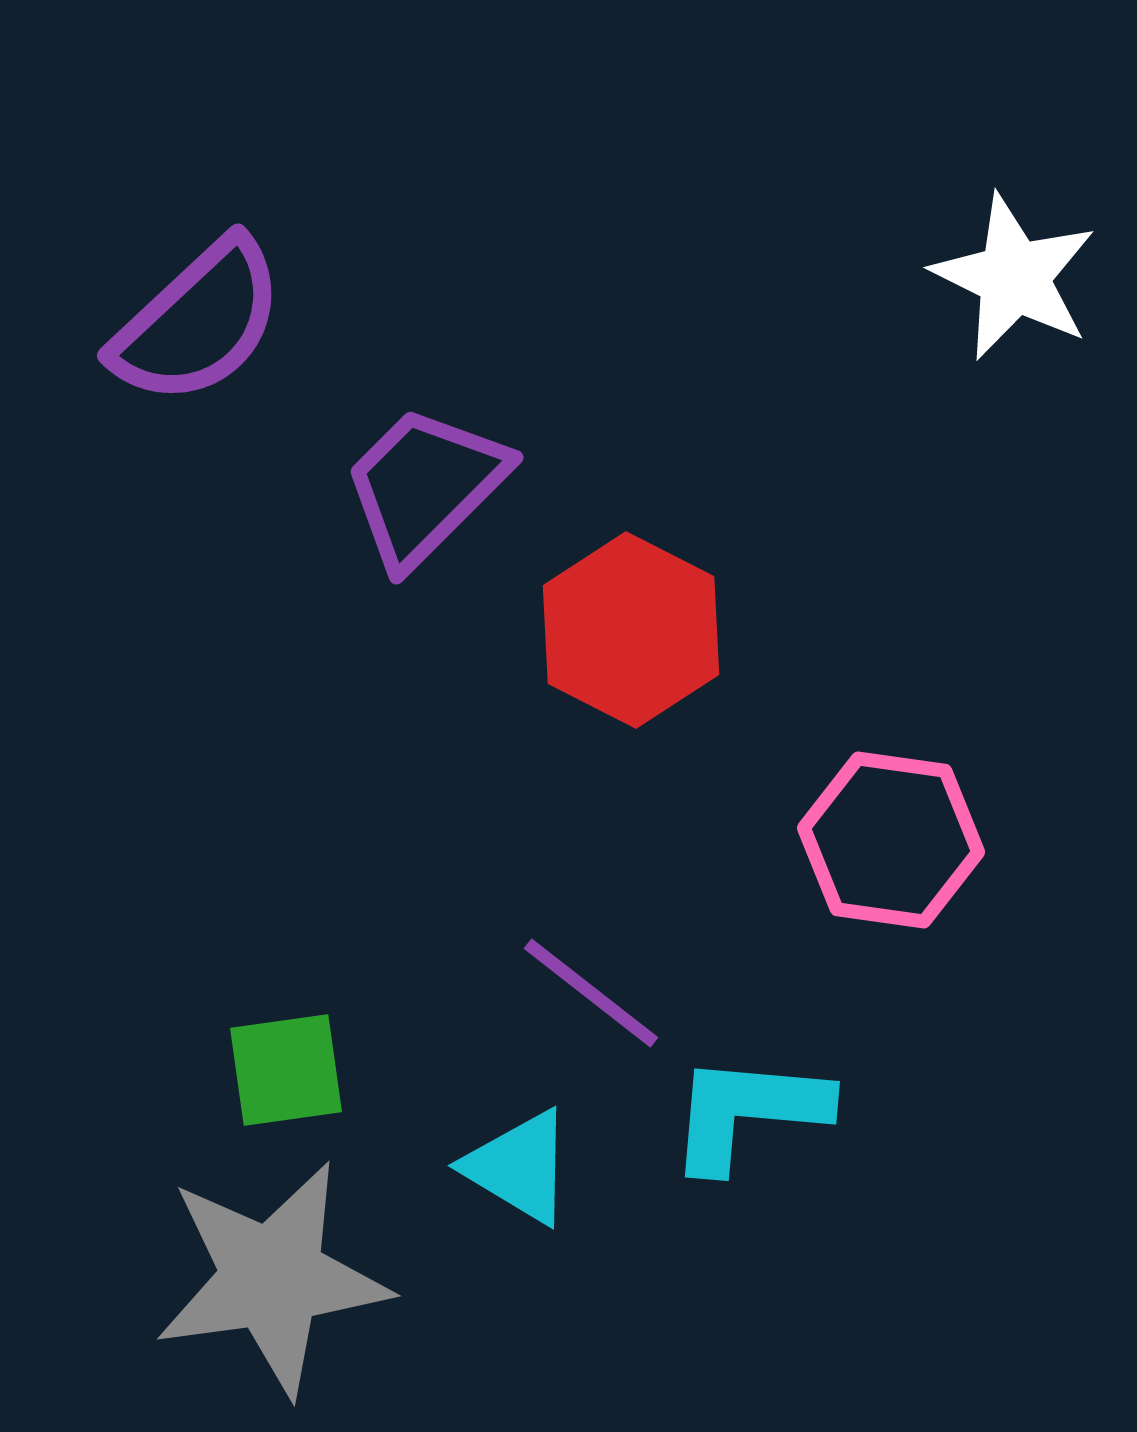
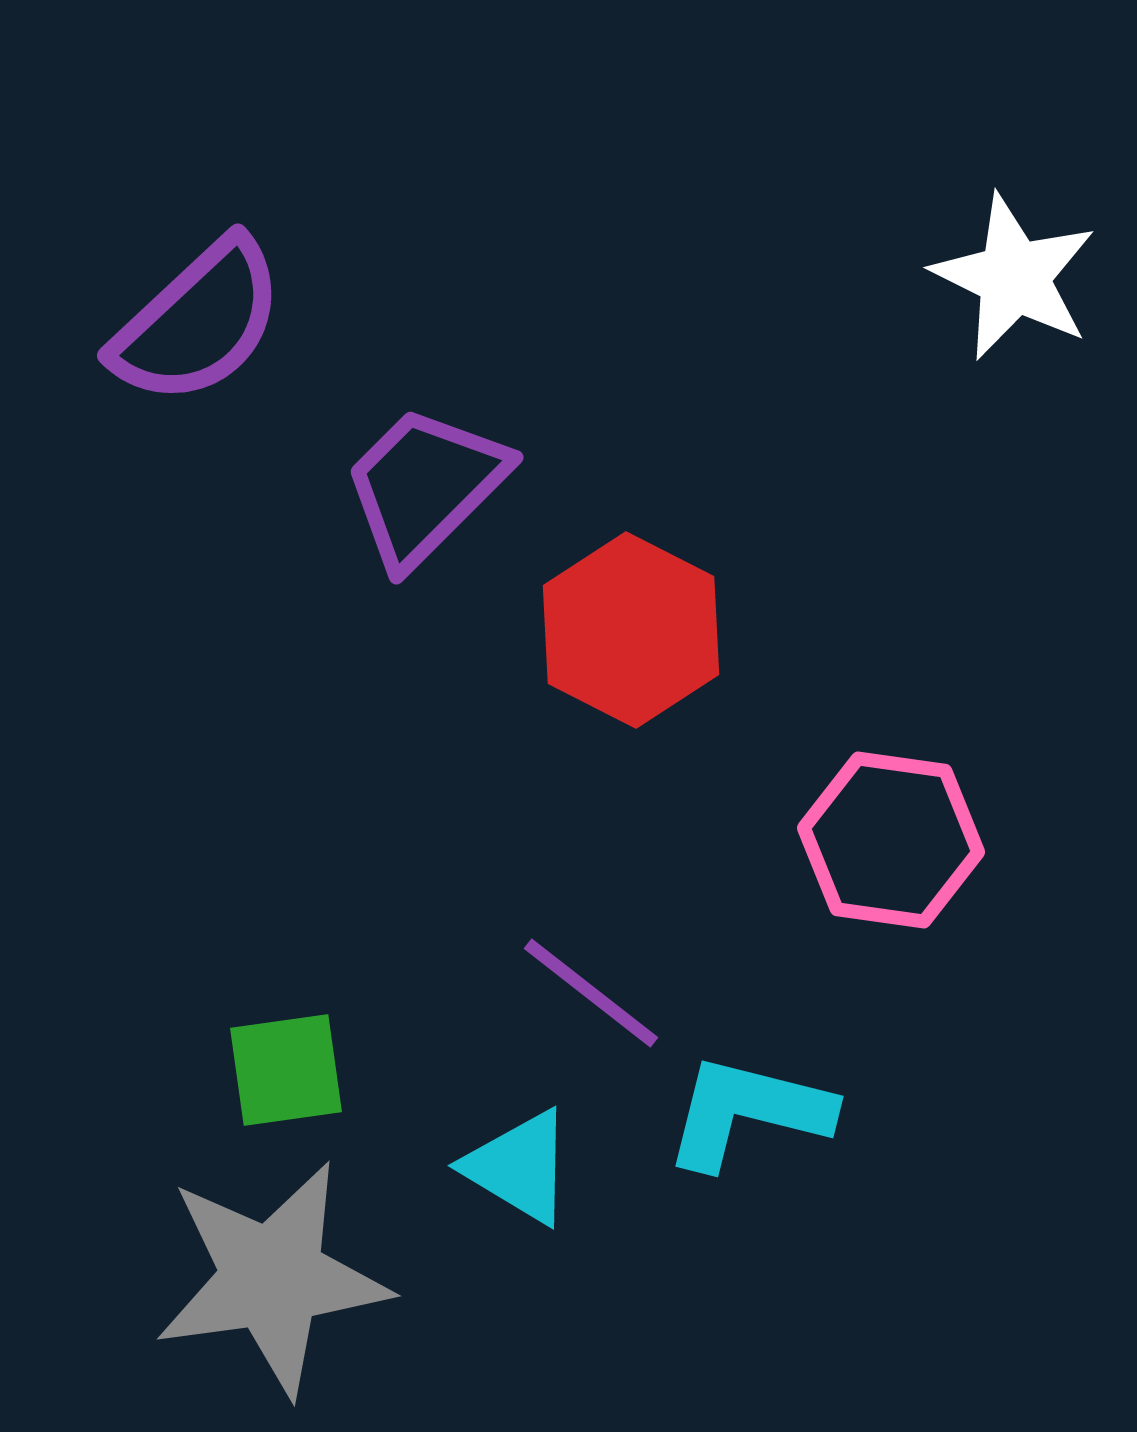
cyan L-shape: rotated 9 degrees clockwise
